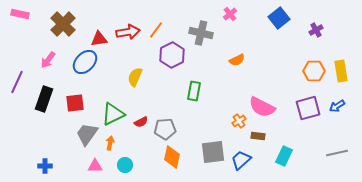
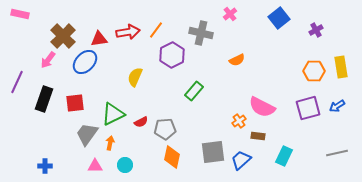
brown cross: moved 12 px down
yellow rectangle: moved 4 px up
green rectangle: rotated 30 degrees clockwise
